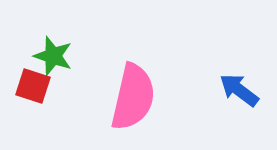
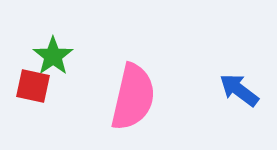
green star: rotated 18 degrees clockwise
red square: rotated 6 degrees counterclockwise
